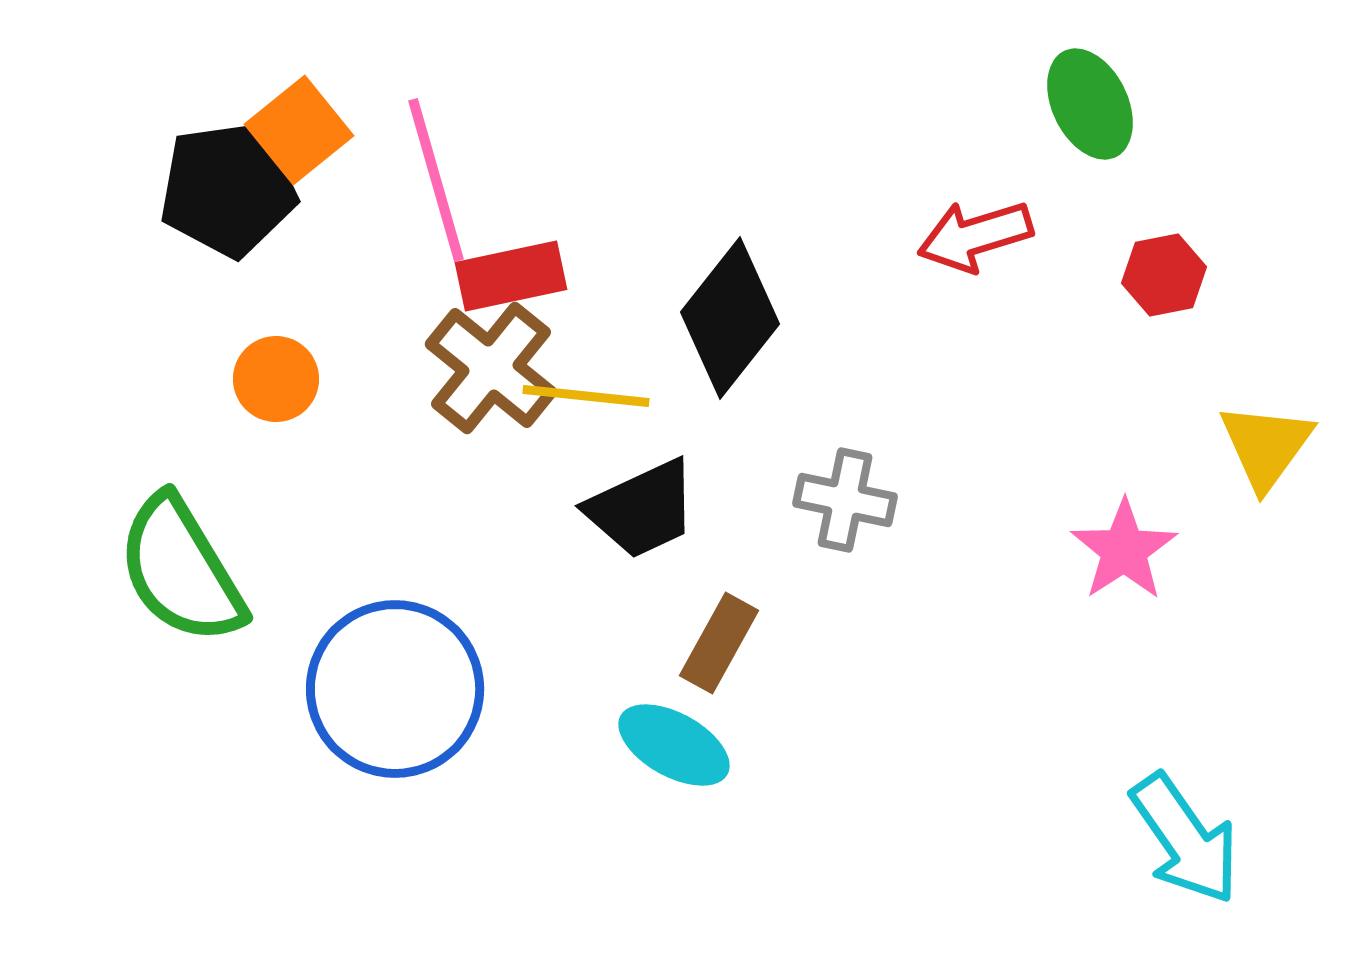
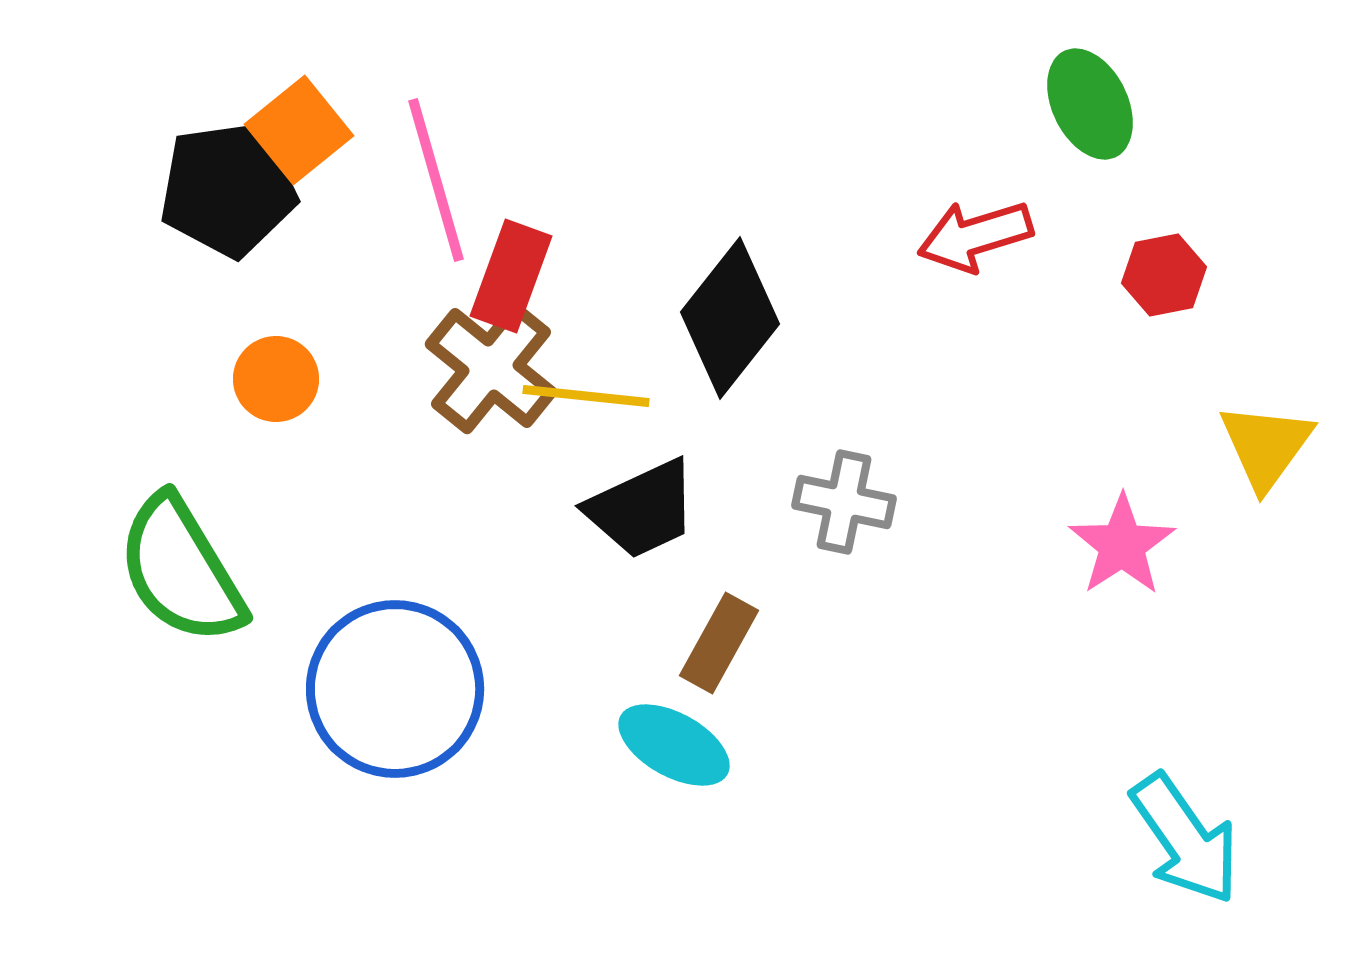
red rectangle: rotated 58 degrees counterclockwise
gray cross: moved 1 px left, 2 px down
pink star: moved 2 px left, 5 px up
